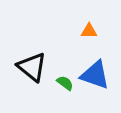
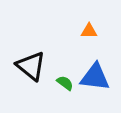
black triangle: moved 1 px left, 1 px up
blue triangle: moved 2 px down; rotated 12 degrees counterclockwise
